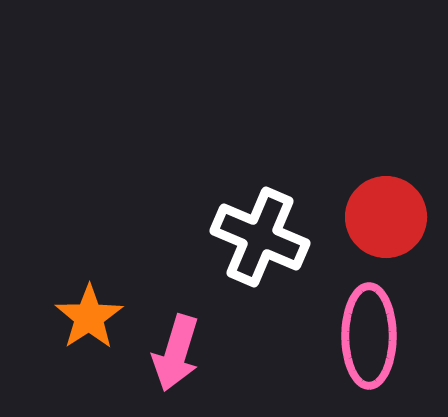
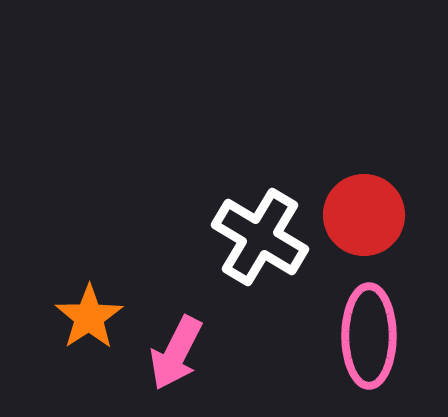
red circle: moved 22 px left, 2 px up
white cross: rotated 8 degrees clockwise
pink arrow: rotated 10 degrees clockwise
